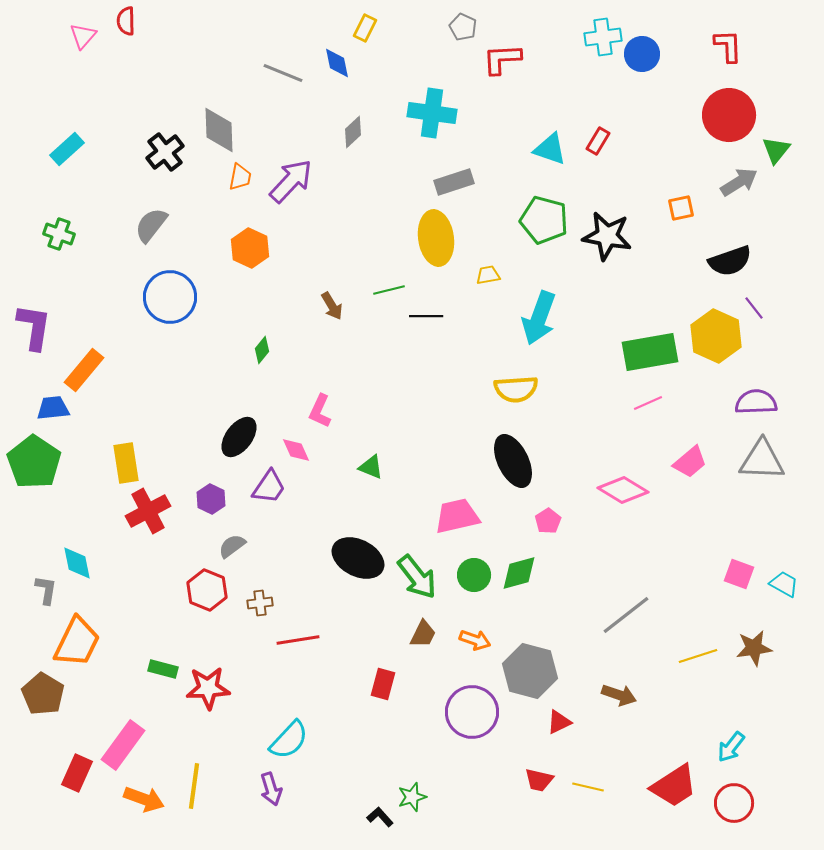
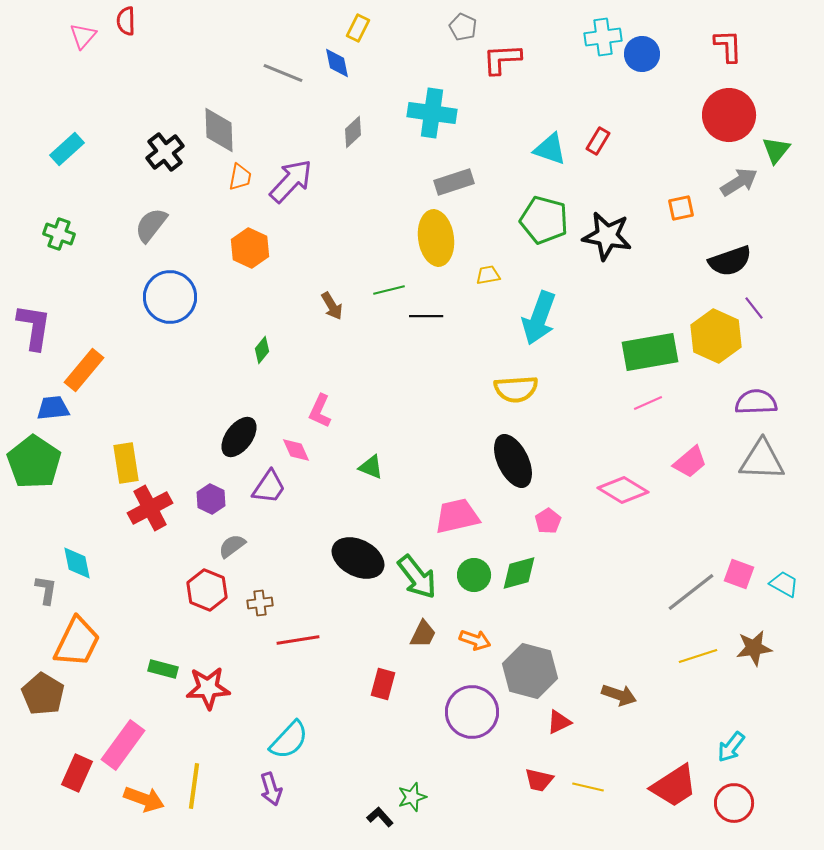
yellow rectangle at (365, 28): moved 7 px left
red cross at (148, 511): moved 2 px right, 3 px up
gray line at (626, 615): moved 65 px right, 23 px up
